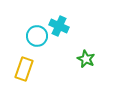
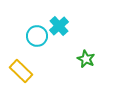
cyan cross: rotated 24 degrees clockwise
yellow rectangle: moved 3 px left, 2 px down; rotated 65 degrees counterclockwise
